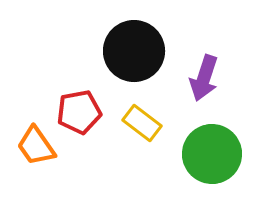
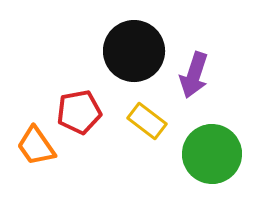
purple arrow: moved 10 px left, 3 px up
yellow rectangle: moved 5 px right, 2 px up
